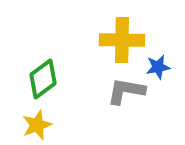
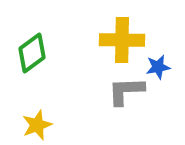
green diamond: moved 11 px left, 26 px up
gray L-shape: rotated 12 degrees counterclockwise
